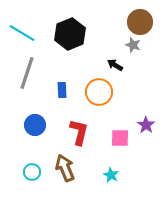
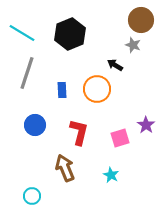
brown circle: moved 1 px right, 2 px up
orange circle: moved 2 px left, 3 px up
pink square: rotated 18 degrees counterclockwise
cyan circle: moved 24 px down
